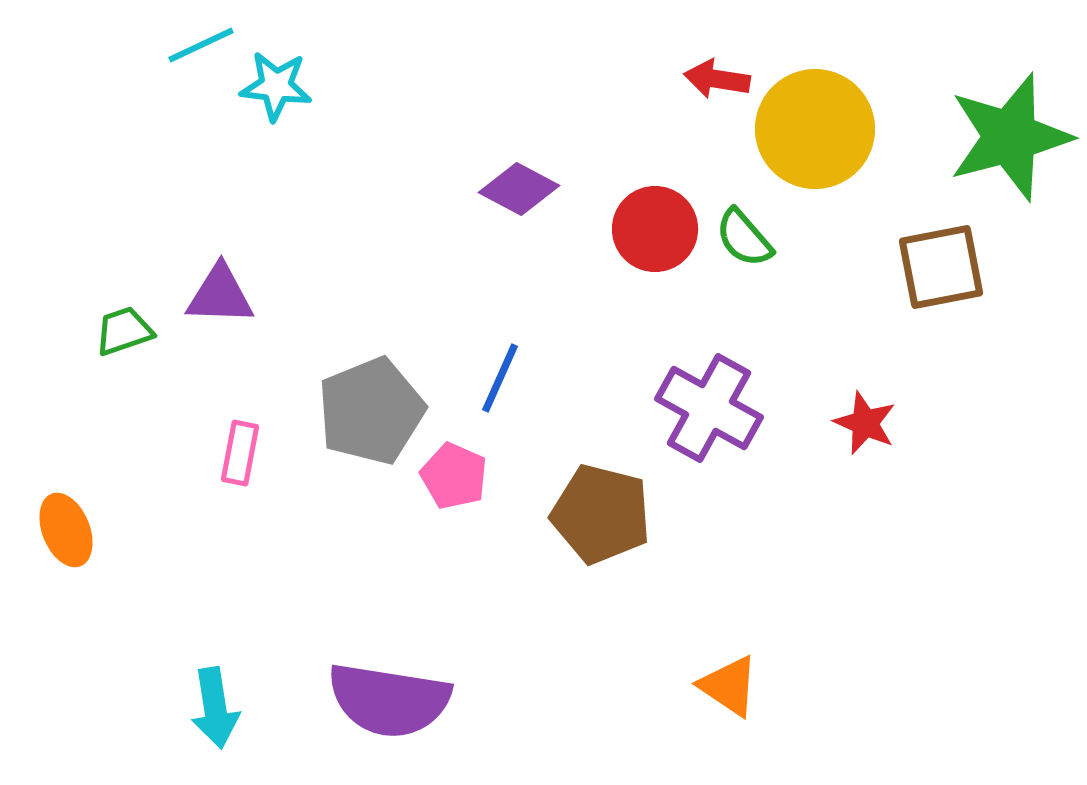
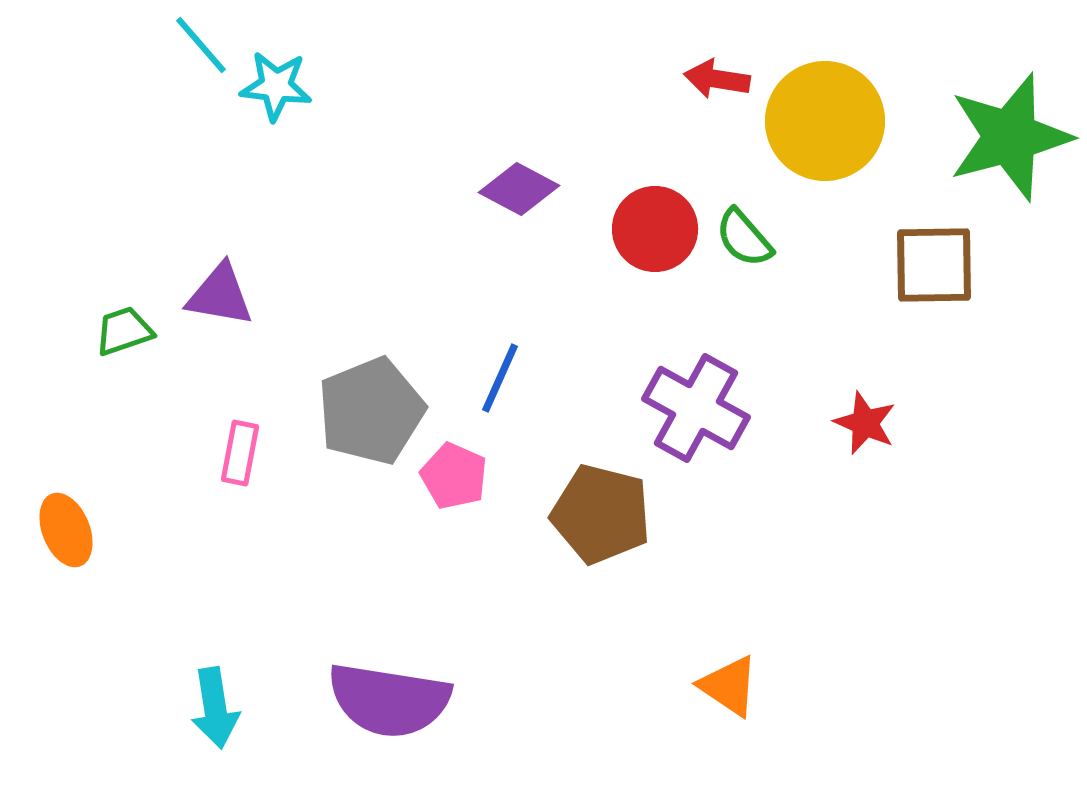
cyan line: rotated 74 degrees clockwise
yellow circle: moved 10 px right, 8 px up
brown square: moved 7 px left, 2 px up; rotated 10 degrees clockwise
purple triangle: rotated 8 degrees clockwise
purple cross: moved 13 px left
